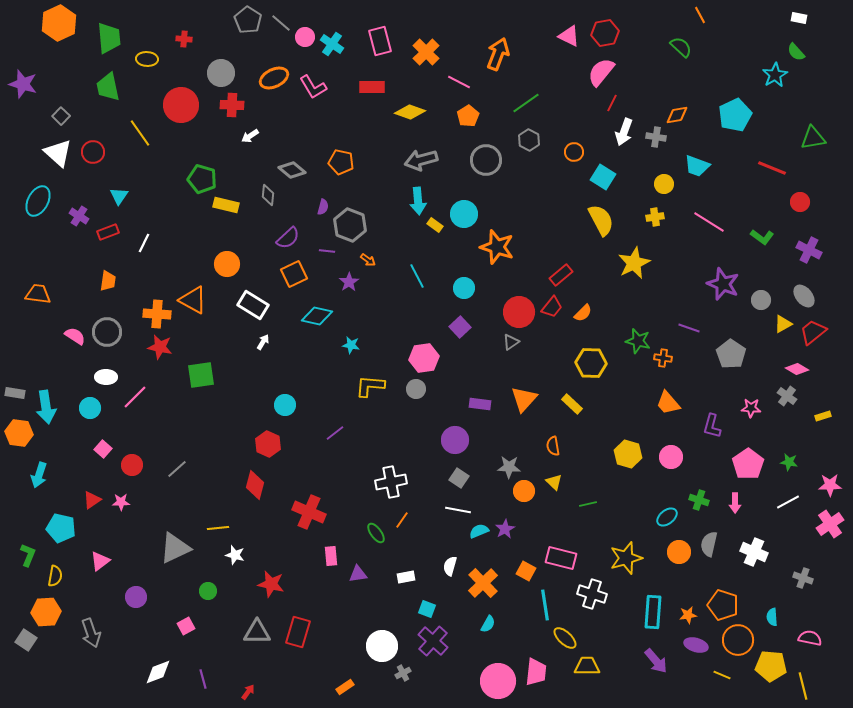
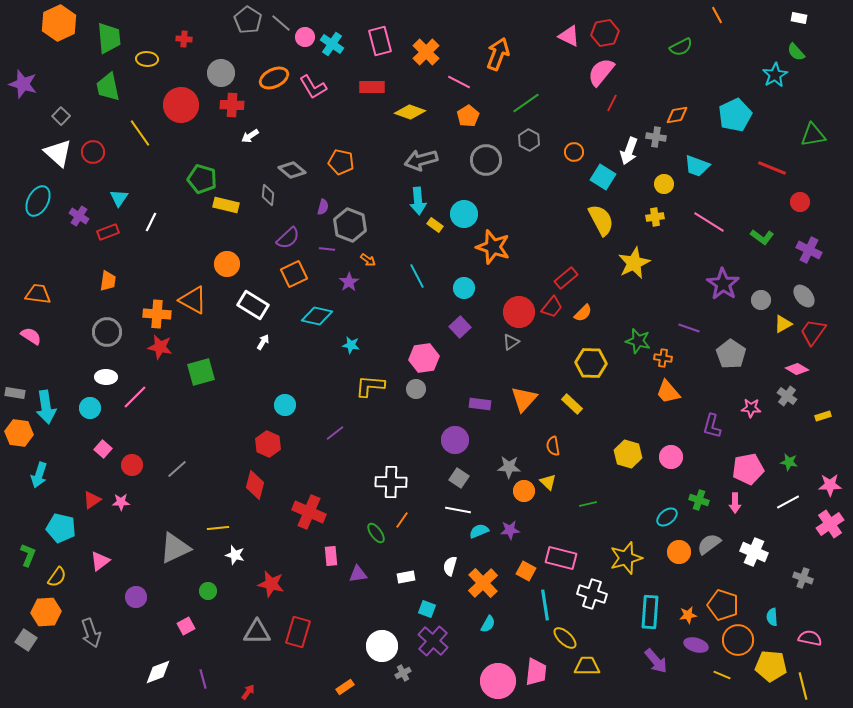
orange line at (700, 15): moved 17 px right
green semicircle at (681, 47): rotated 110 degrees clockwise
white arrow at (624, 132): moved 5 px right, 19 px down
green triangle at (813, 138): moved 3 px up
cyan triangle at (119, 196): moved 2 px down
white line at (144, 243): moved 7 px right, 21 px up
orange star at (497, 247): moved 4 px left
purple line at (327, 251): moved 2 px up
red rectangle at (561, 275): moved 5 px right, 3 px down
purple star at (723, 284): rotated 12 degrees clockwise
red trapezoid at (813, 332): rotated 16 degrees counterclockwise
pink semicircle at (75, 336): moved 44 px left
green square at (201, 375): moved 3 px up; rotated 8 degrees counterclockwise
orange trapezoid at (668, 403): moved 11 px up
pink pentagon at (748, 464): moved 5 px down; rotated 24 degrees clockwise
white cross at (391, 482): rotated 12 degrees clockwise
yellow triangle at (554, 482): moved 6 px left
purple star at (505, 529): moved 5 px right, 1 px down; rotated 24 degrees clockwise
gray semicircle at (709, 544): rotated 40 degrees clockwise
yellow semicircle at (55, 576): moved 2 px right, 1 px down; rotated 25 degrees clockwise
cyan rectangle at (653, 612): moved 3 px left
